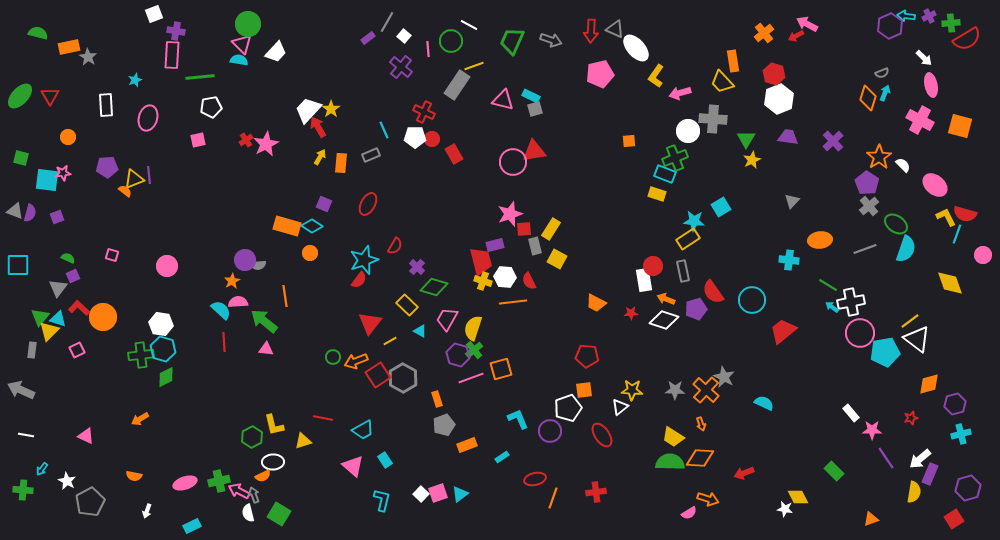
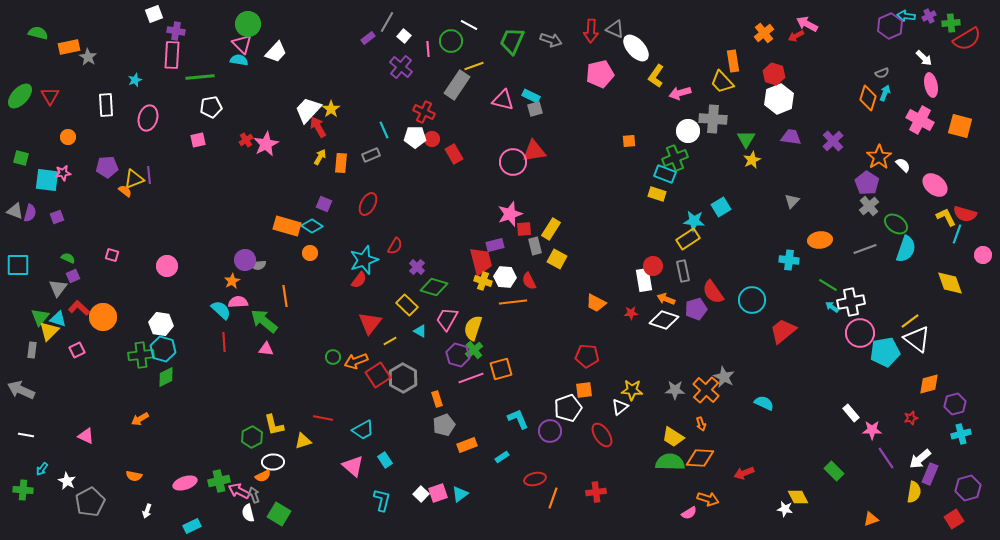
purple trapezoid at (788, 137): moved 3 px right
